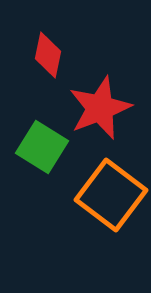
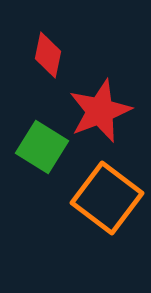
red star: moved 3 px down
orange square: moved 4 px left, 3 px down
